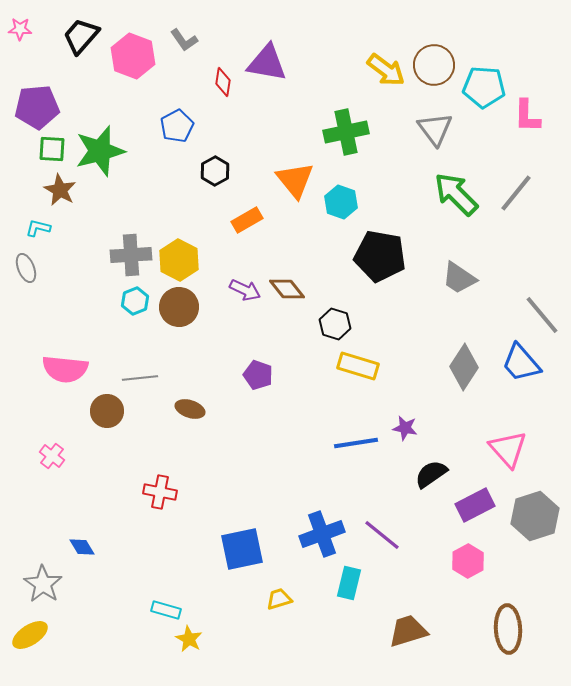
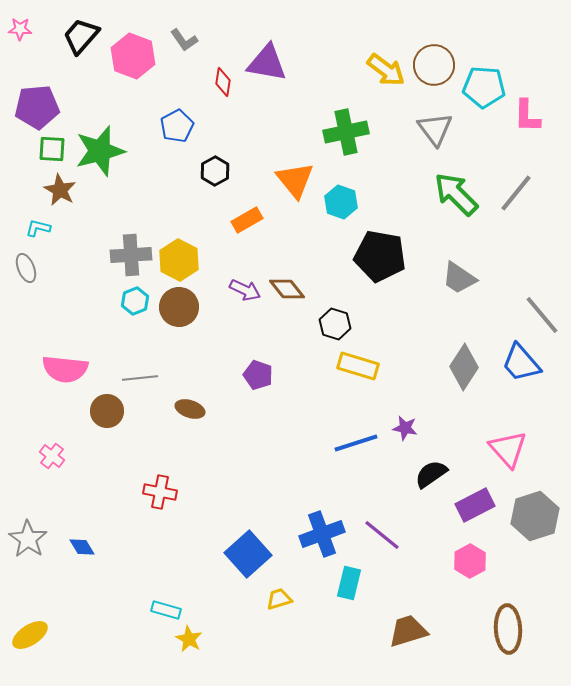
blue line at (356, 443): rotated 9 degrees counterclockwise
blue square at (242, 549): moved 6 px right, 5 px down; rotated 30 degrees counterclockwise
pink hexagon at (468, 561): moved 2 px right
gray star at (43, 584): moved 15 px left, 45 px up
